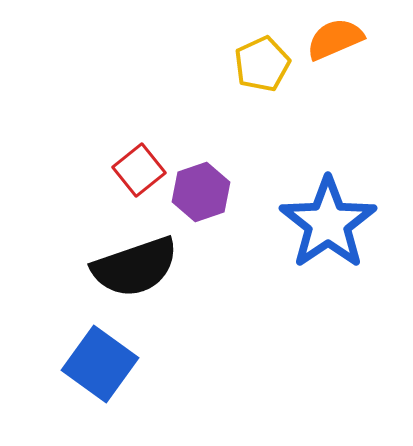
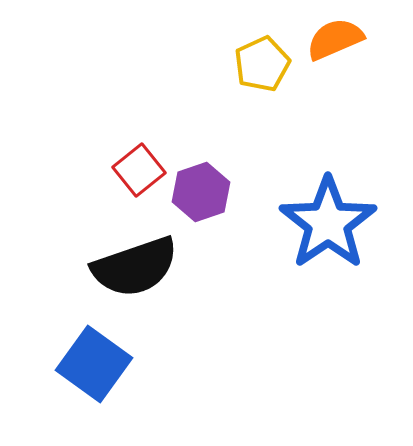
blue square: moved 6 px left
